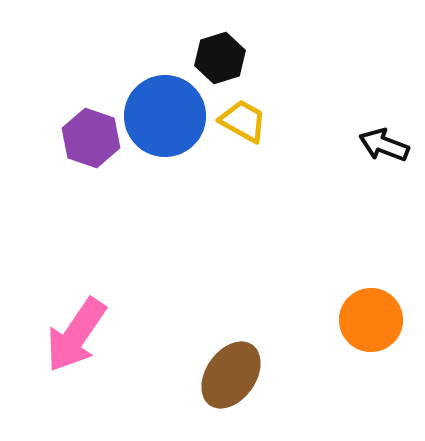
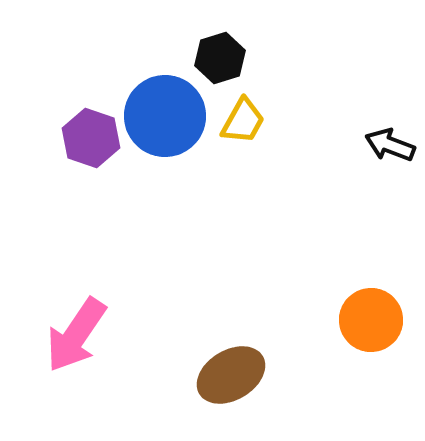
yellow trapezoid: rotated 90 degrees clockwise
black arrow: moved 6 px right
brown ellipse: rotated 24 degrees clockwise
